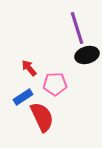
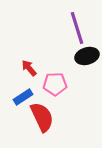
black ellipse: moved 1 px down
